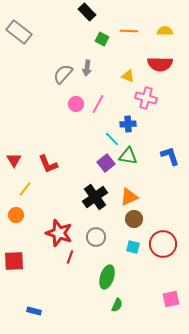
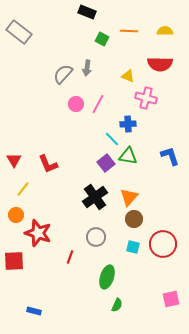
black rectangle: rotated 24 degrees counterclockwise
yellow line: moved 2 px left
orange triangle: rotated 24 degrees counterclockwise
red star: moved 21 px left
